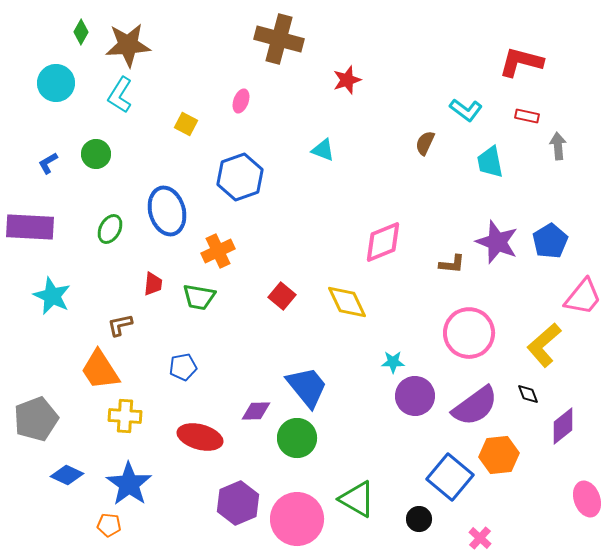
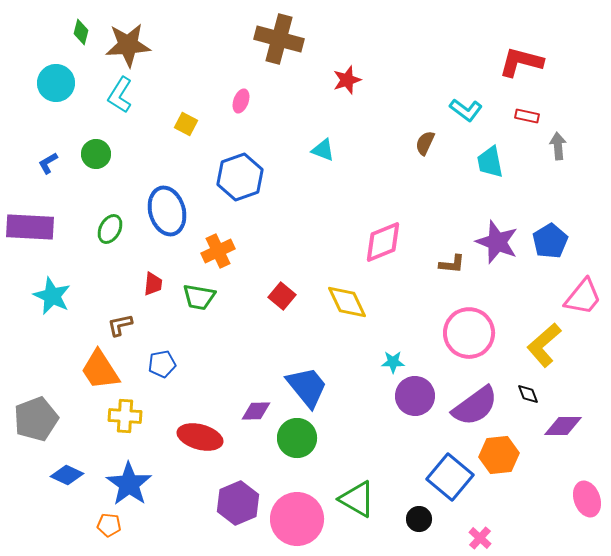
green diamond at (81, 32): rotated 15 degrees counterclockwise
blue pentagon at (183, 367): moved 21 px left, 3 px up
purple diamond at (563, 426): rotated 39 degrees clockwise
